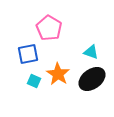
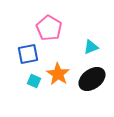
cyan triangle: moved 5 px up; rotated 42 degrees counterclockwise
